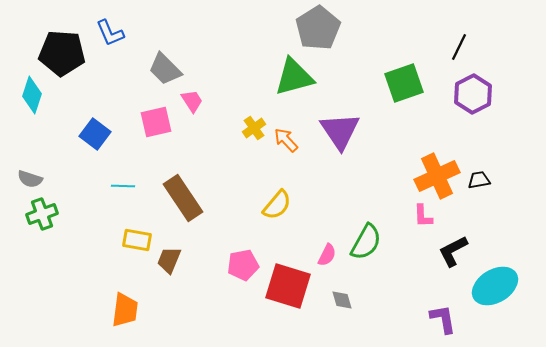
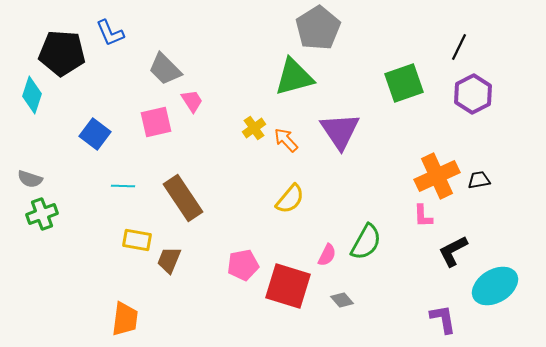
yellow semicircle: moved 13 px right, 6 px up
gray diamond: rotated 25 degrees counterclockwise
orange trapezoid: moved 9 px down
